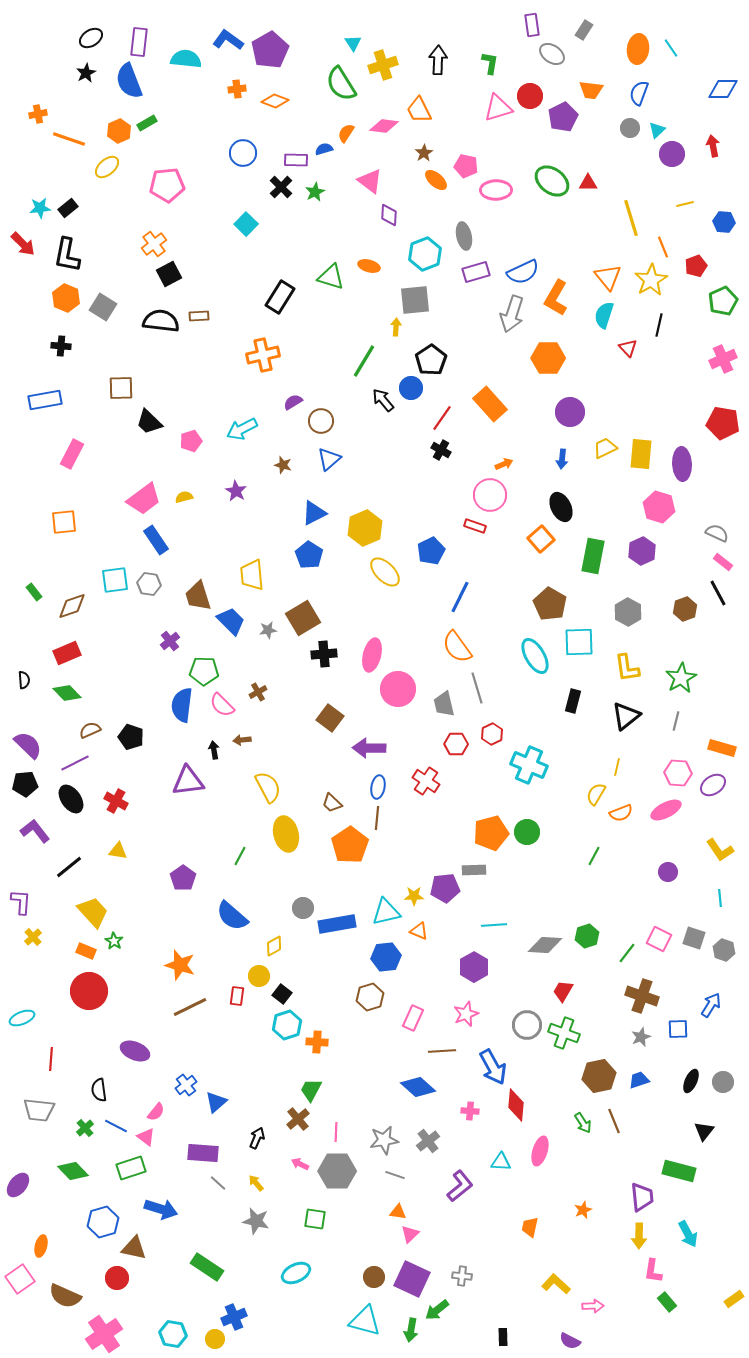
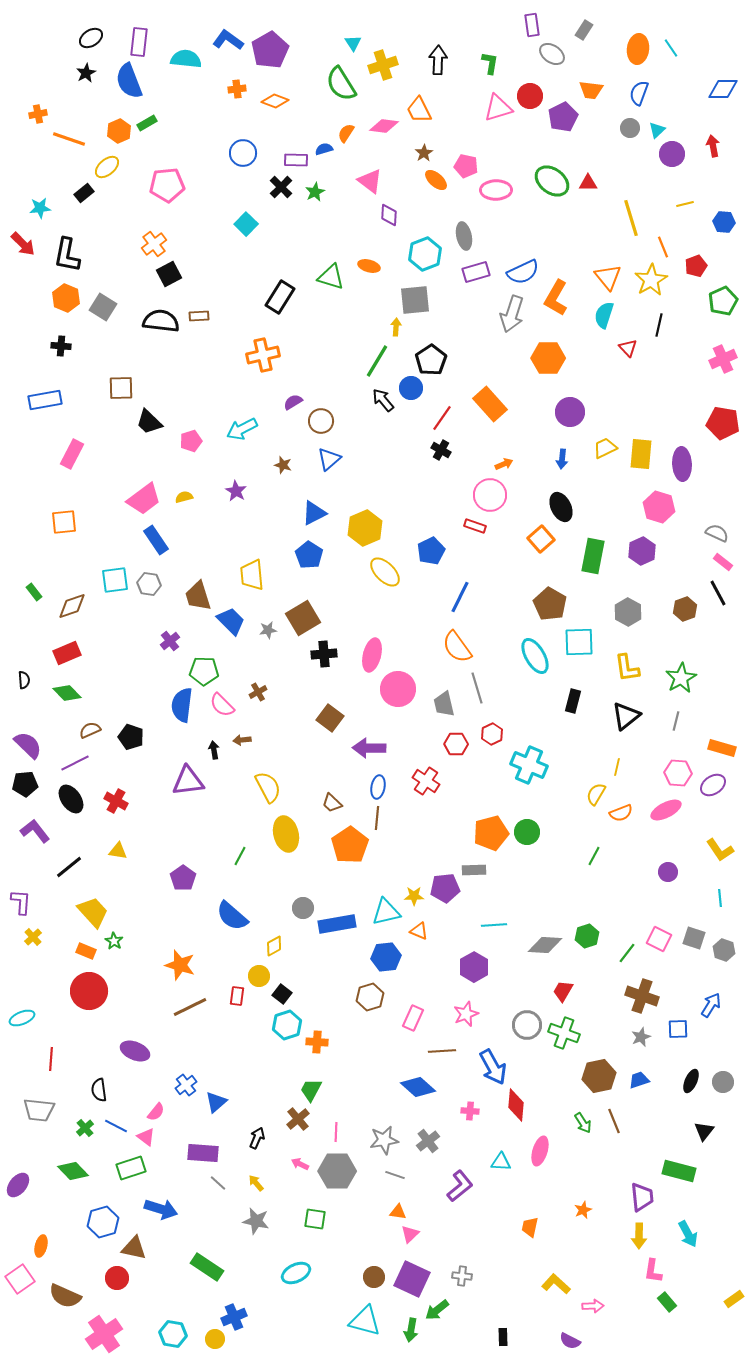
black rectangle at (68, 208): moved 16 px right, 15 px up
green line at (364, 361): moved 13 px right
